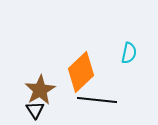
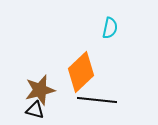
cyan semicircle: moved 19 px left, 25 px up
brown star: rotated 16 degrees clockwise
black triangle: rotated 42 degrees counterclockwise
